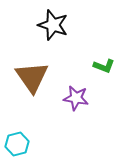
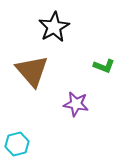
black star: moved 1 px right, 2 px down; rotated 24 degrees clockwise
brown triangle: moved 6 px up; rotated 6 degrees counterclockwise
purple star: moved 6 px down
